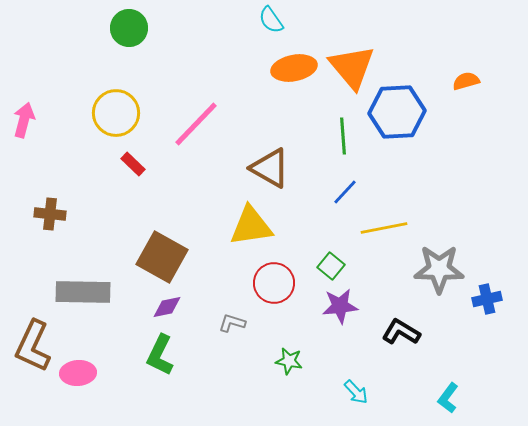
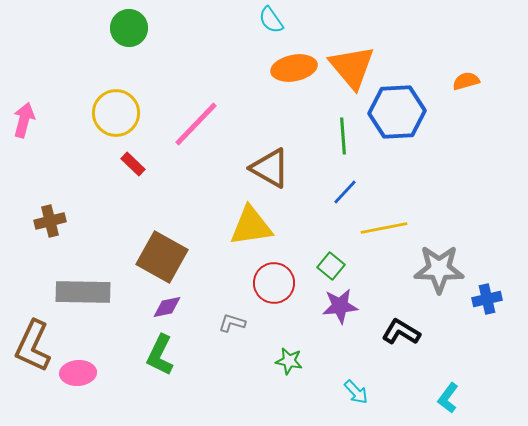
brown cross: moved 7 px down; rotated 20 degrees counterclockwise
